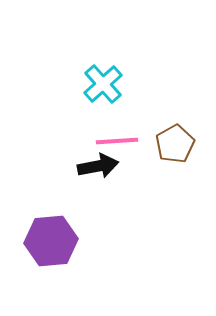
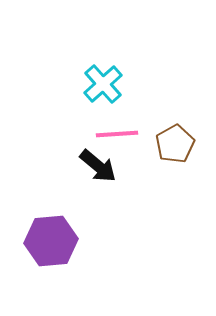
pink line: moved 7 px up
black arrow: rotated 51 degrees clockwise
